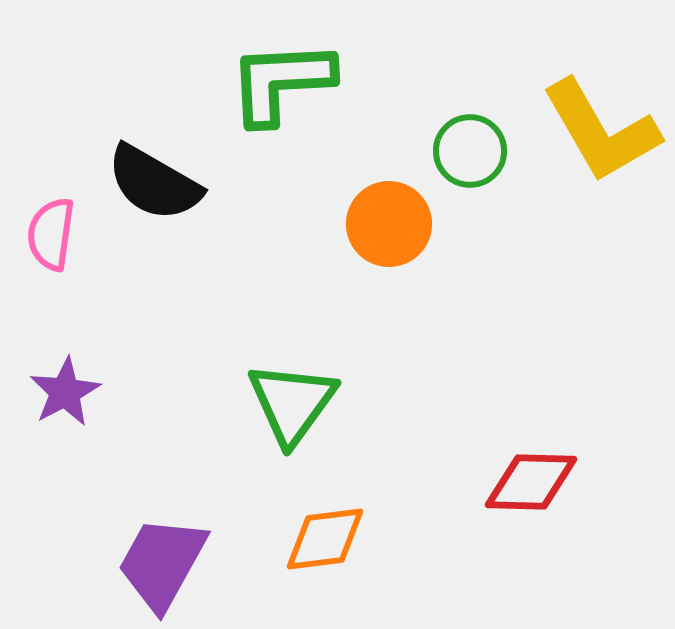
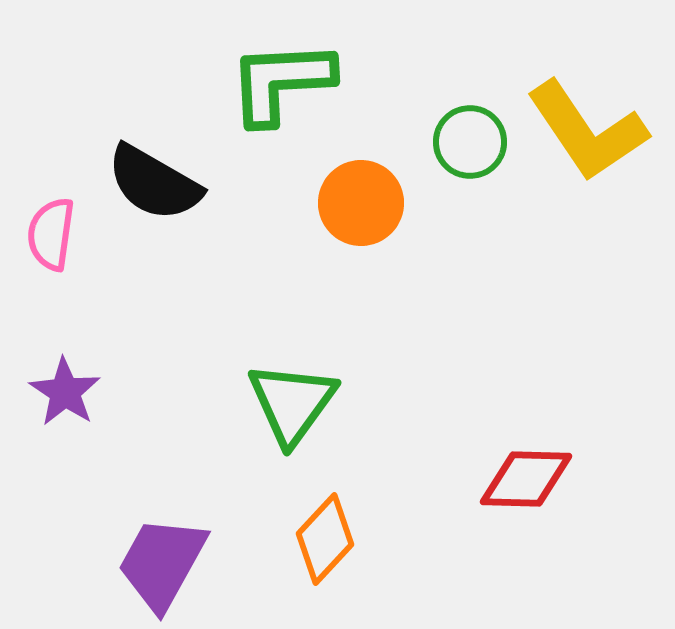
yellow L-shape: moved 14 px left; rotated 4 degrees counterclockwise
green circle: moved 9 px up
orange circle: moved 28 px left, 21 px up
purple star: rotated 10 degrees counterclockwise
red diamond: moved 5 px left, 3 px up
orange diamond: rotated 40 degrees counterclockwise
